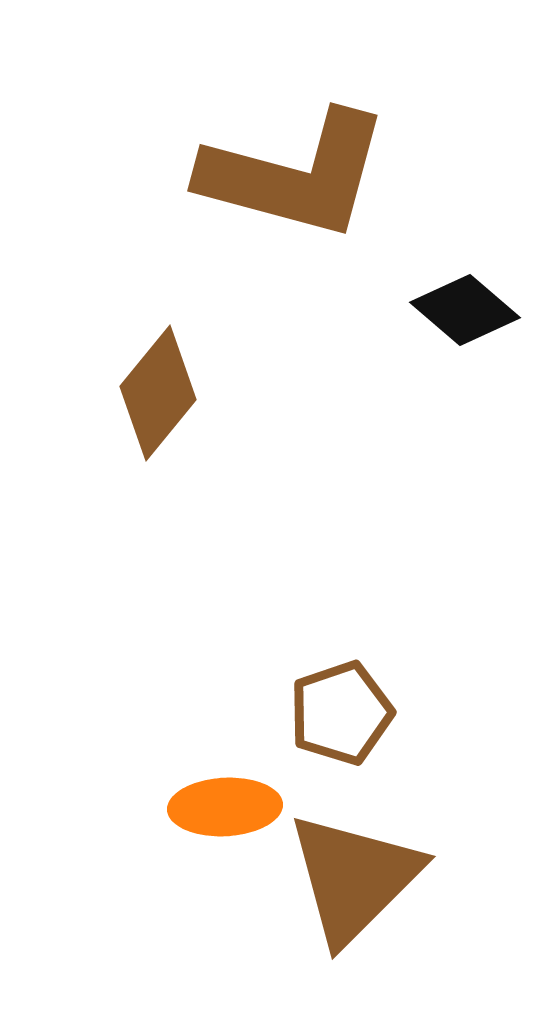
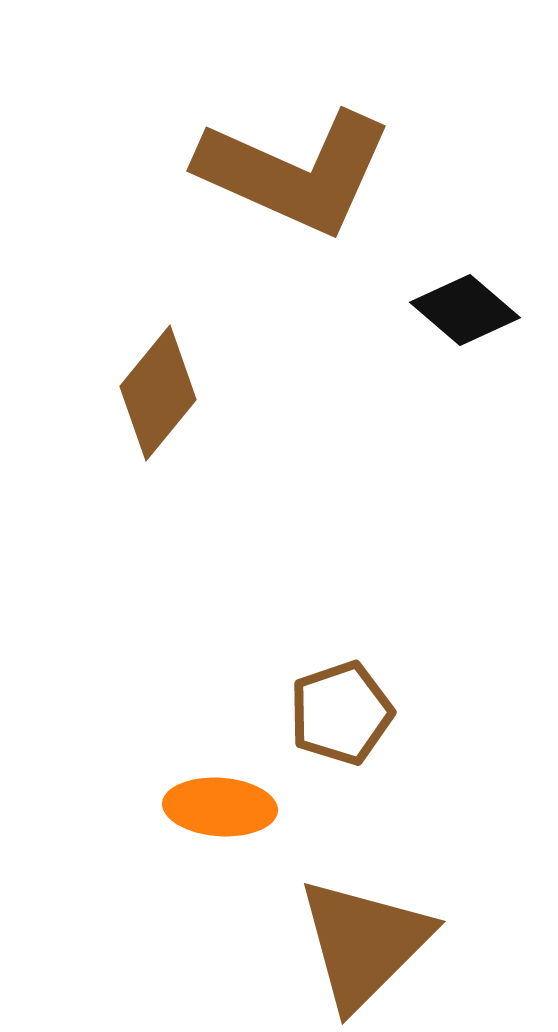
brown L-shape: moved 3 px up; rotated 9 degrees clockwise
orange ellipse: moved 5 px left; rotated 7 degrees clockwise
brown triangle: moved 10 px right, 65 px down
